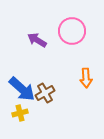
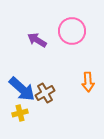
orange arrow: moved 2 px right, 4 px down
